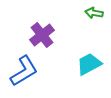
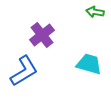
green arrow: moved 1 px right, 1 px up
cyan trapezoid: rotated 44 degrees clockwise
